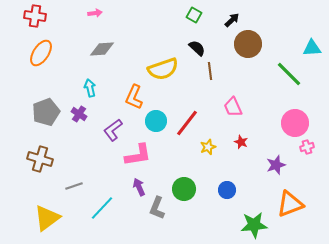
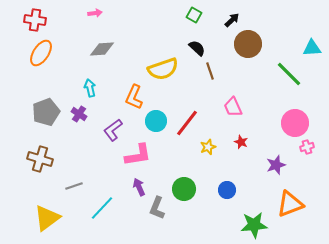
red cross: moved 4 px down
brown line: rotated 12 degrees counterclockwise
